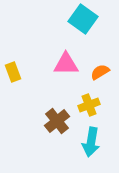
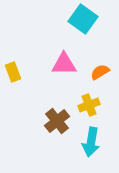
pink triangle: moved 2 px left
